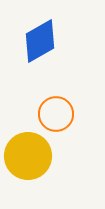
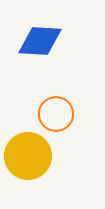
blue diamond: rotated 33 degrees clockwise
